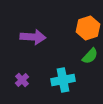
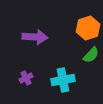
purple arrow: moved 2 px right
green semicircle: moved 1 px right, 1 px up
purple cross: moved 4 px right, 2 px up; rotated 16 degrees clockwise
